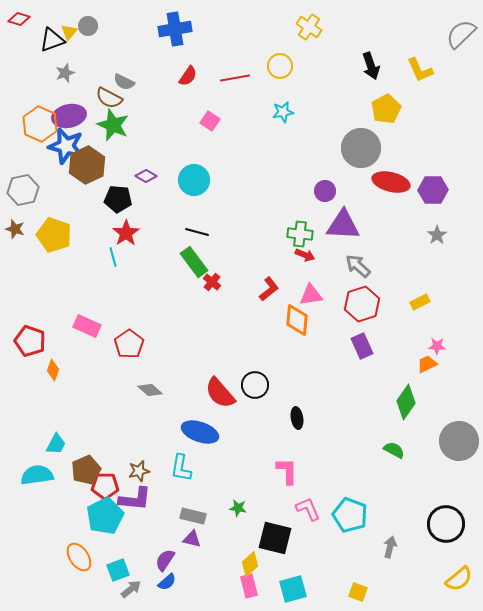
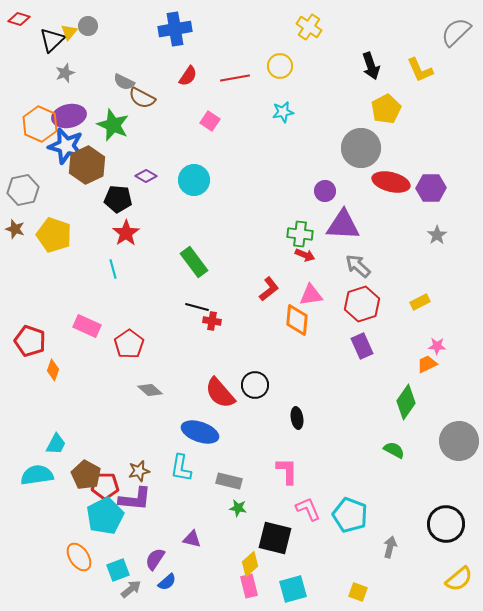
gray semicircle at (461, 34): moved 5 px left, 2 px up
black triangle at (52, 40): rotated 24 degrees counterclockwise
brown semicircle at (109, 98): moved 33 px right
purple hexagon at (433, 190): moved 2 px left, 2 px up
black line at (197, 232): moved 75 px down
cyan line at (113, 257): moved 12 px down
red cross at (212, 282): moved 39 px down; rotated 30 degrees counterclockwise
brown pentagon at (86, 470): moved 5 px down; rotated 20 degrees counterclockwise
gray rectangle at (193, 516): moved 36 px right, 35 px up
purple semicircle at (165, 560): moved 10 px left, 1 px up
